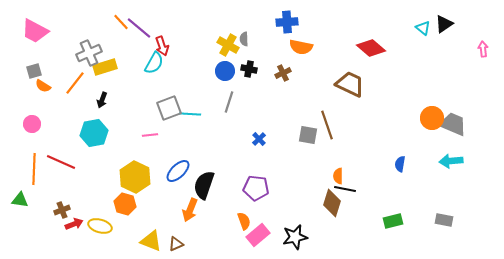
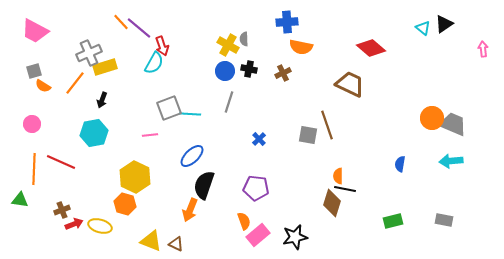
blue ellipse at (178, 171): moved 14 px right, 15 px up
brown triangle at (176, 244): rotated 49 degrees clockwise
